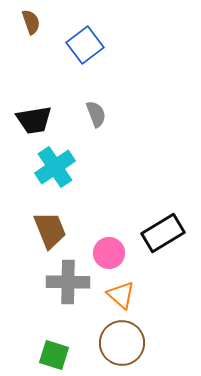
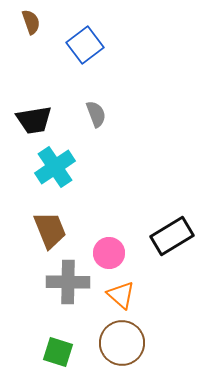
black rectangle: moved 9 px right, 3 px down
green square: moved 4 px right, 3 px up
